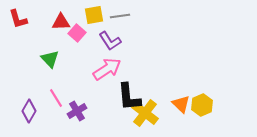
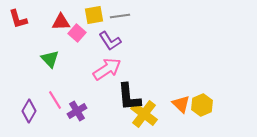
pink line: moved 1 px left, 2 px down
yellow cross: moved 1 px left, 1 px down
